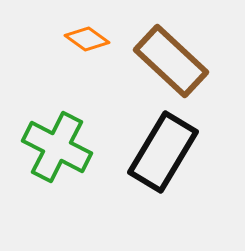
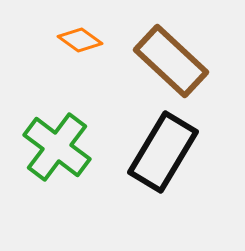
orange diamond: moved 7 px left, 1 px down
green cross: rotated 10 degrees clockwise
